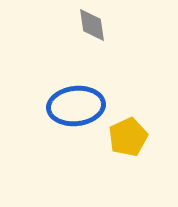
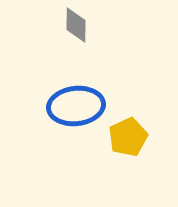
gray diamond: moved 16 px left; rotated 9 degrees clockwise
